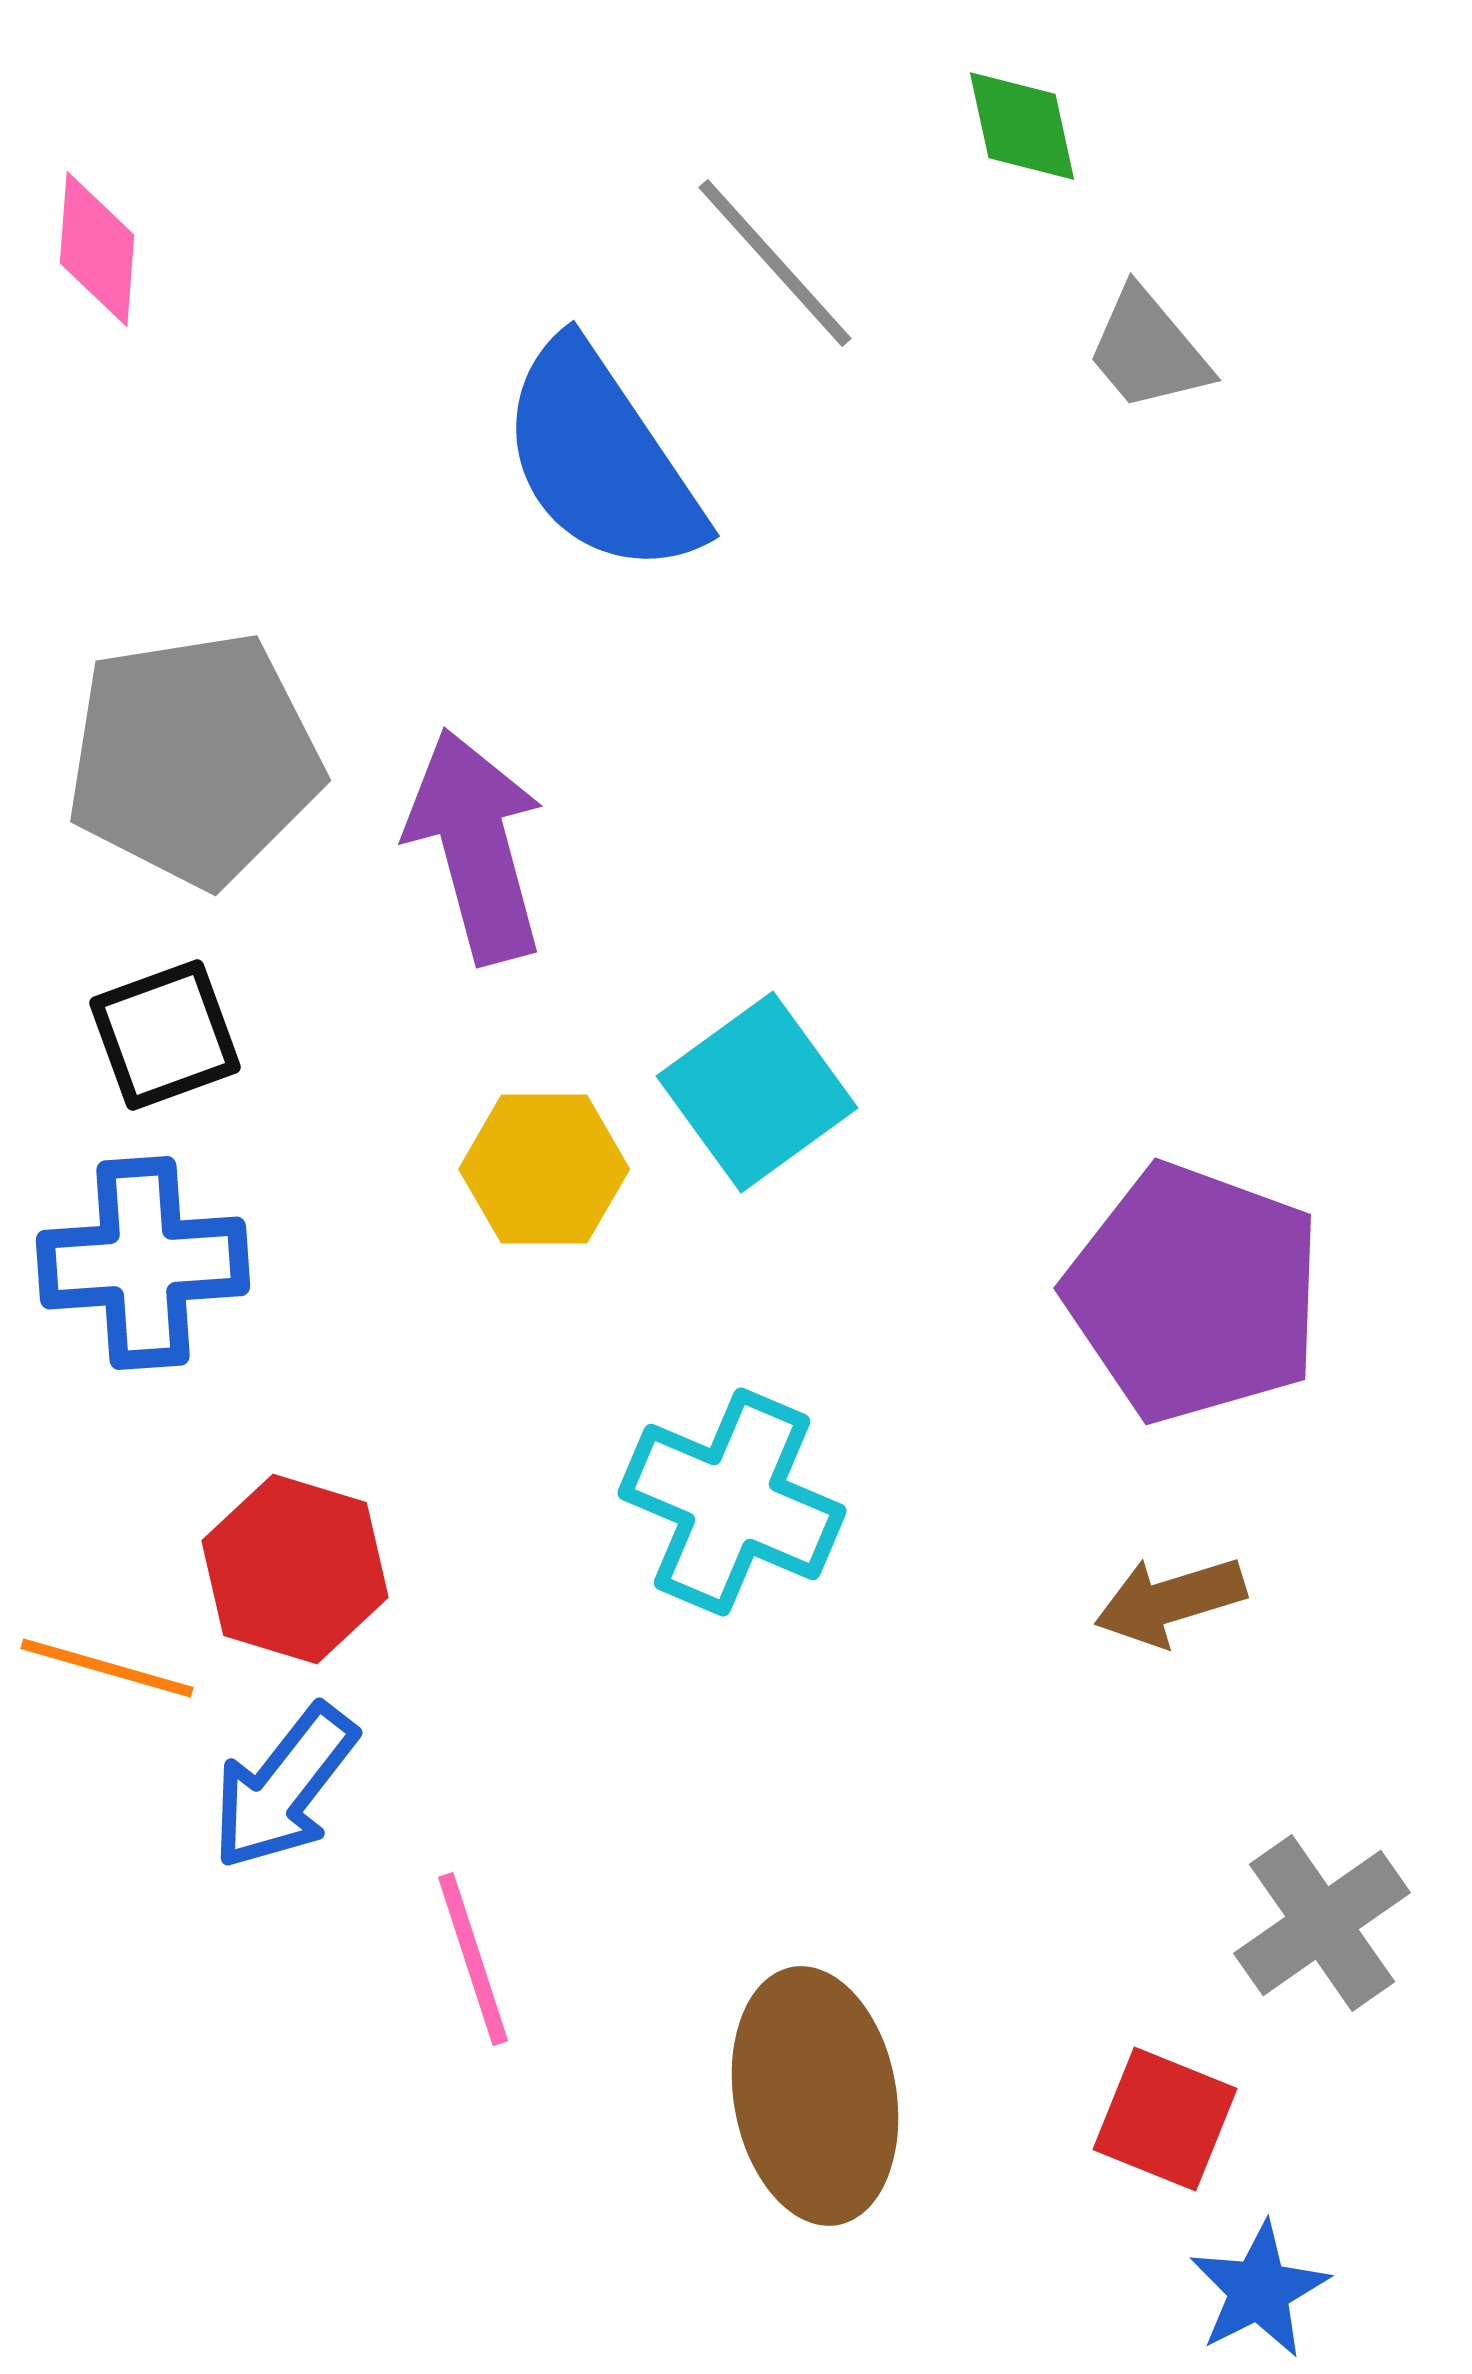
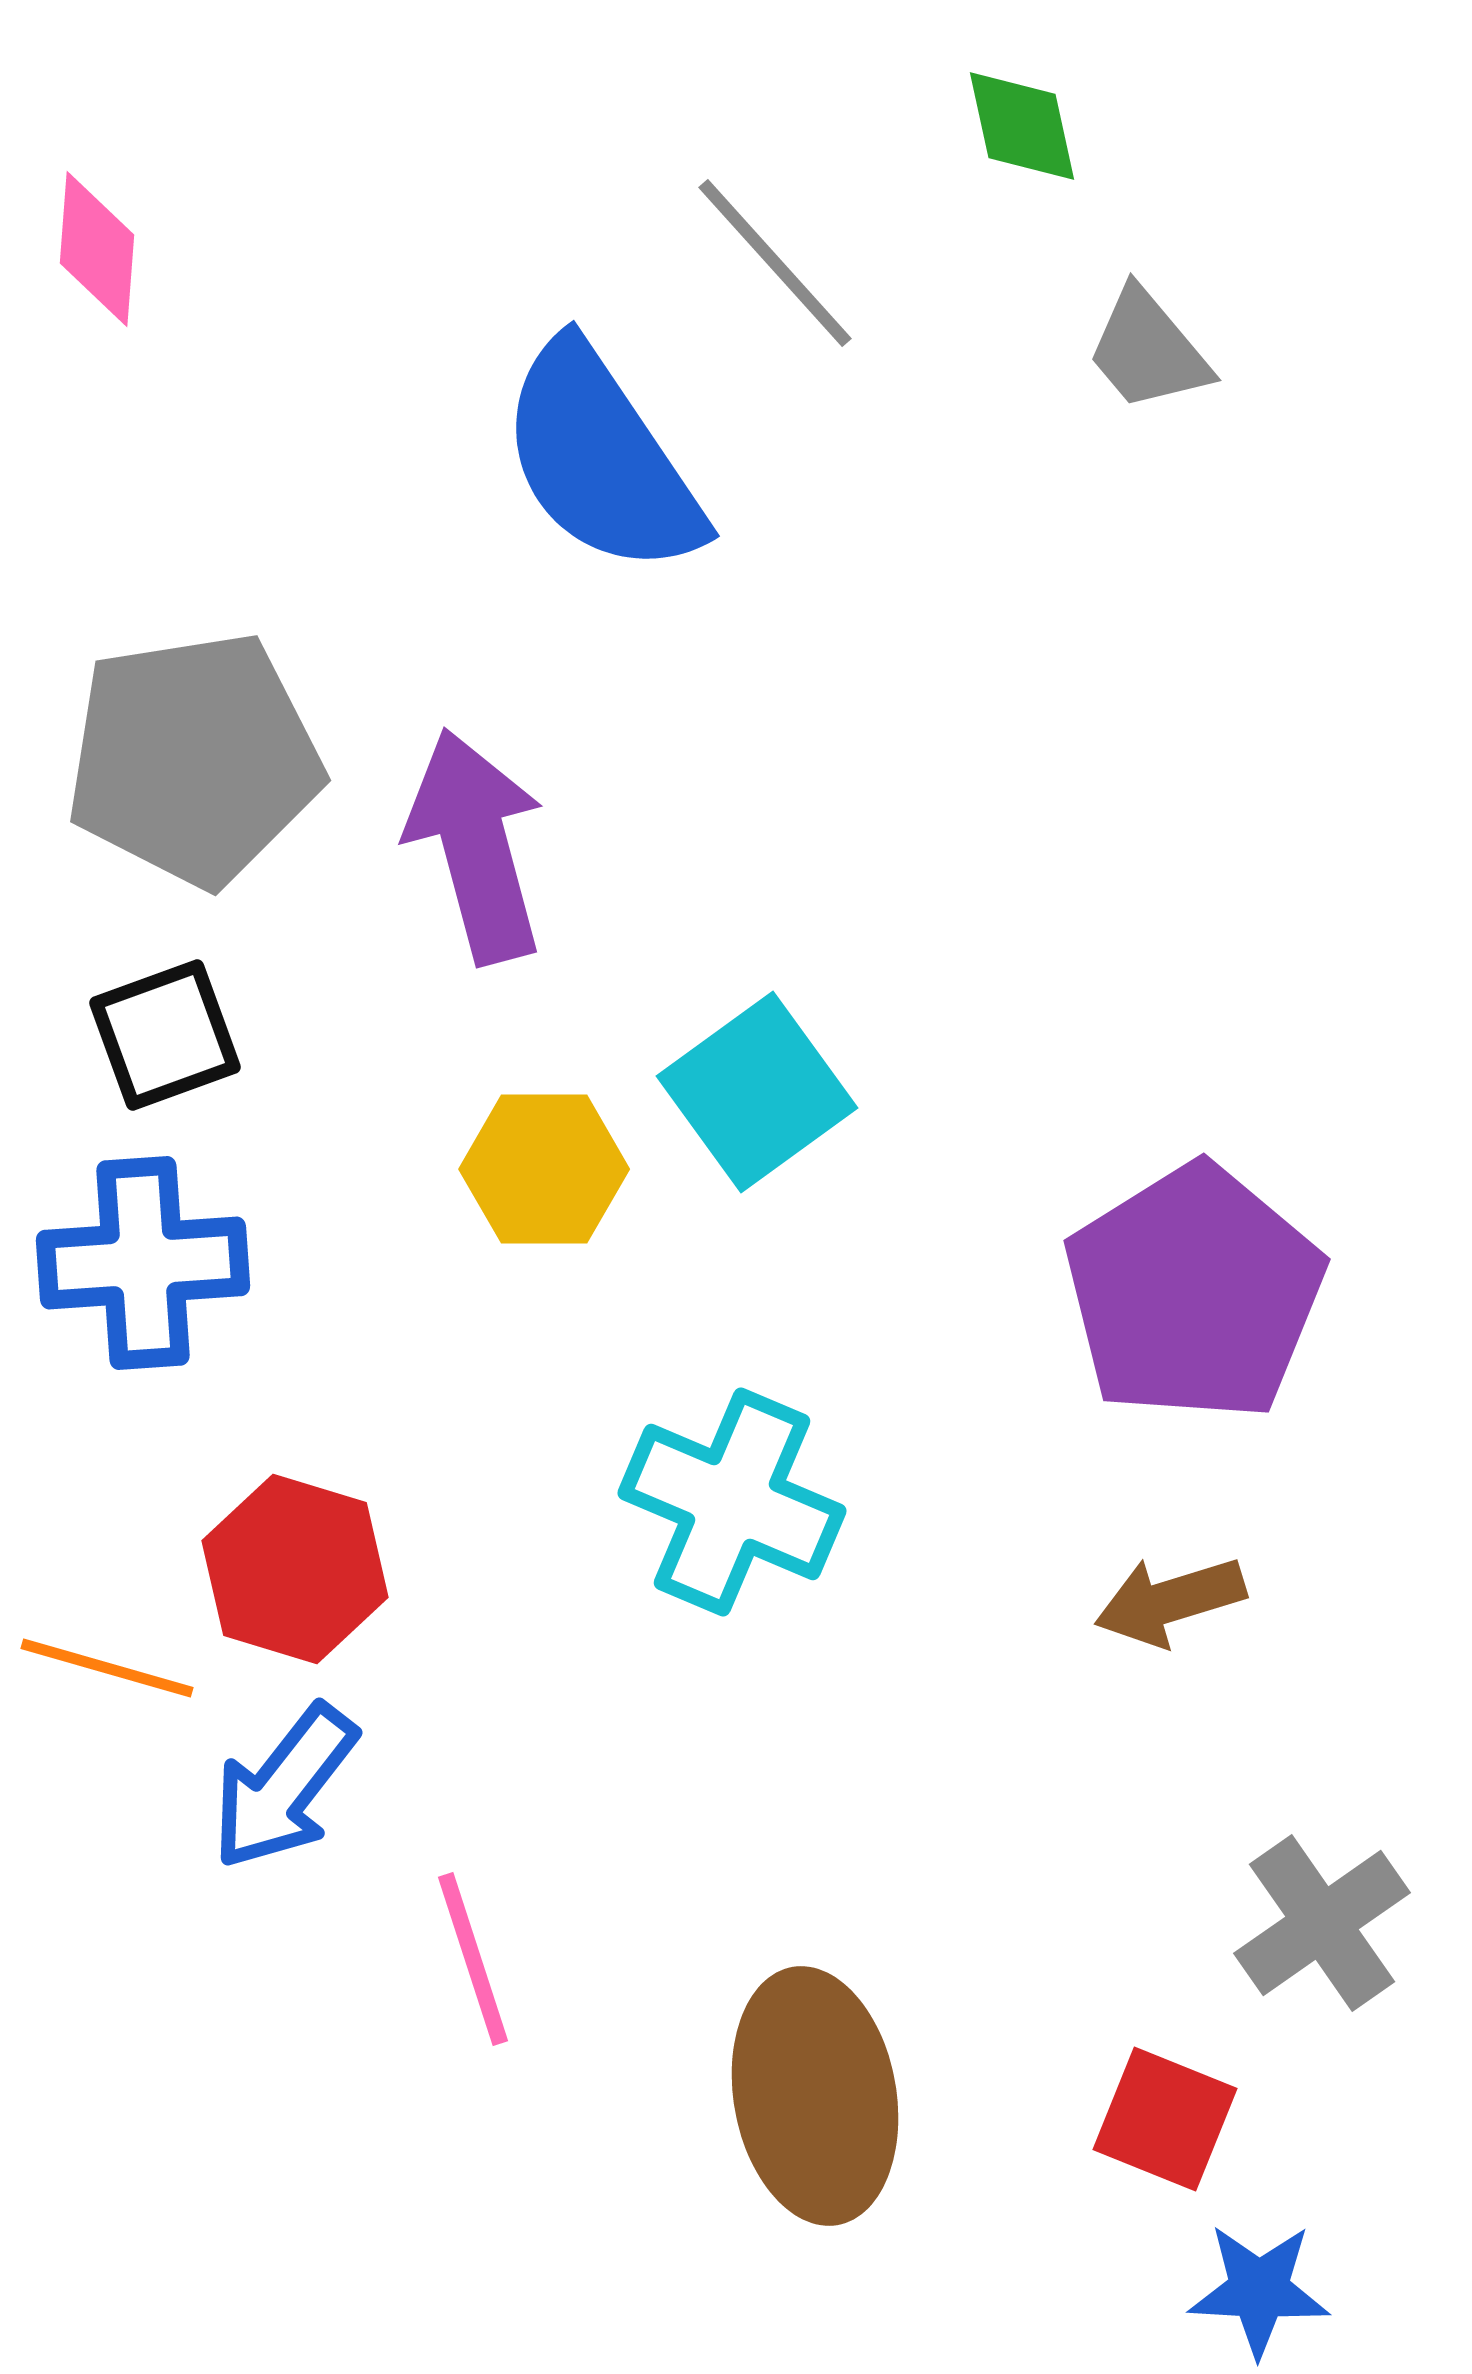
purple pentagon: rotated 20 degrees clockwise
blue star: rotated 30 degrees clockwise
